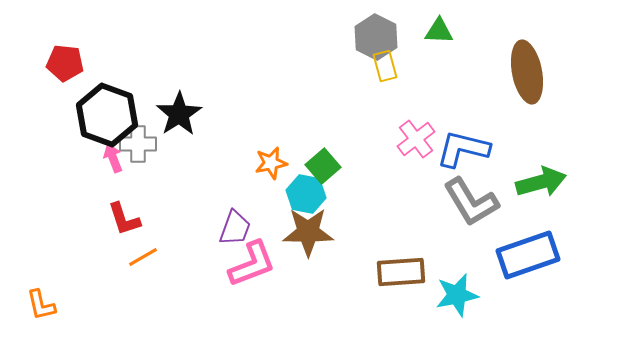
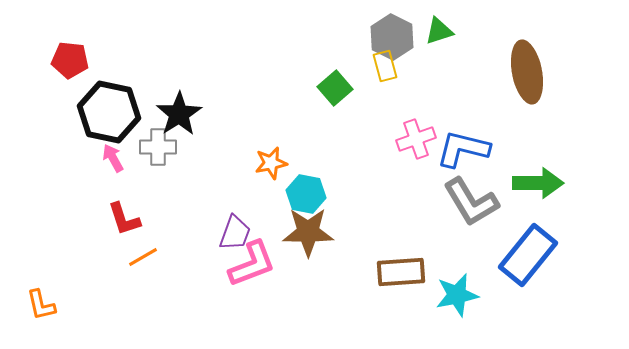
green triangle: rotated 20 degrees counterclockwise
gray hexagon: moved 16 px right
red pentagon: moved 5 px right, 3 px up
black hexagon: moved 2 px right, 3 px up; rotated 8 degrees counterclockwise
pink cross: rotated 18 degrees clockwise
gray cross: moved 20 px right, 3 px down
pink arrow: rotated 8 degrees counterclockwise
green square: moved 12 px right, 78 px up
green arrow: moved 3 px left, 1 px down; rotated 15 degrees clockwise
purple trapezoid: moved 5 px down
blue rectangle: rotated 32 degrees counterclockwise
